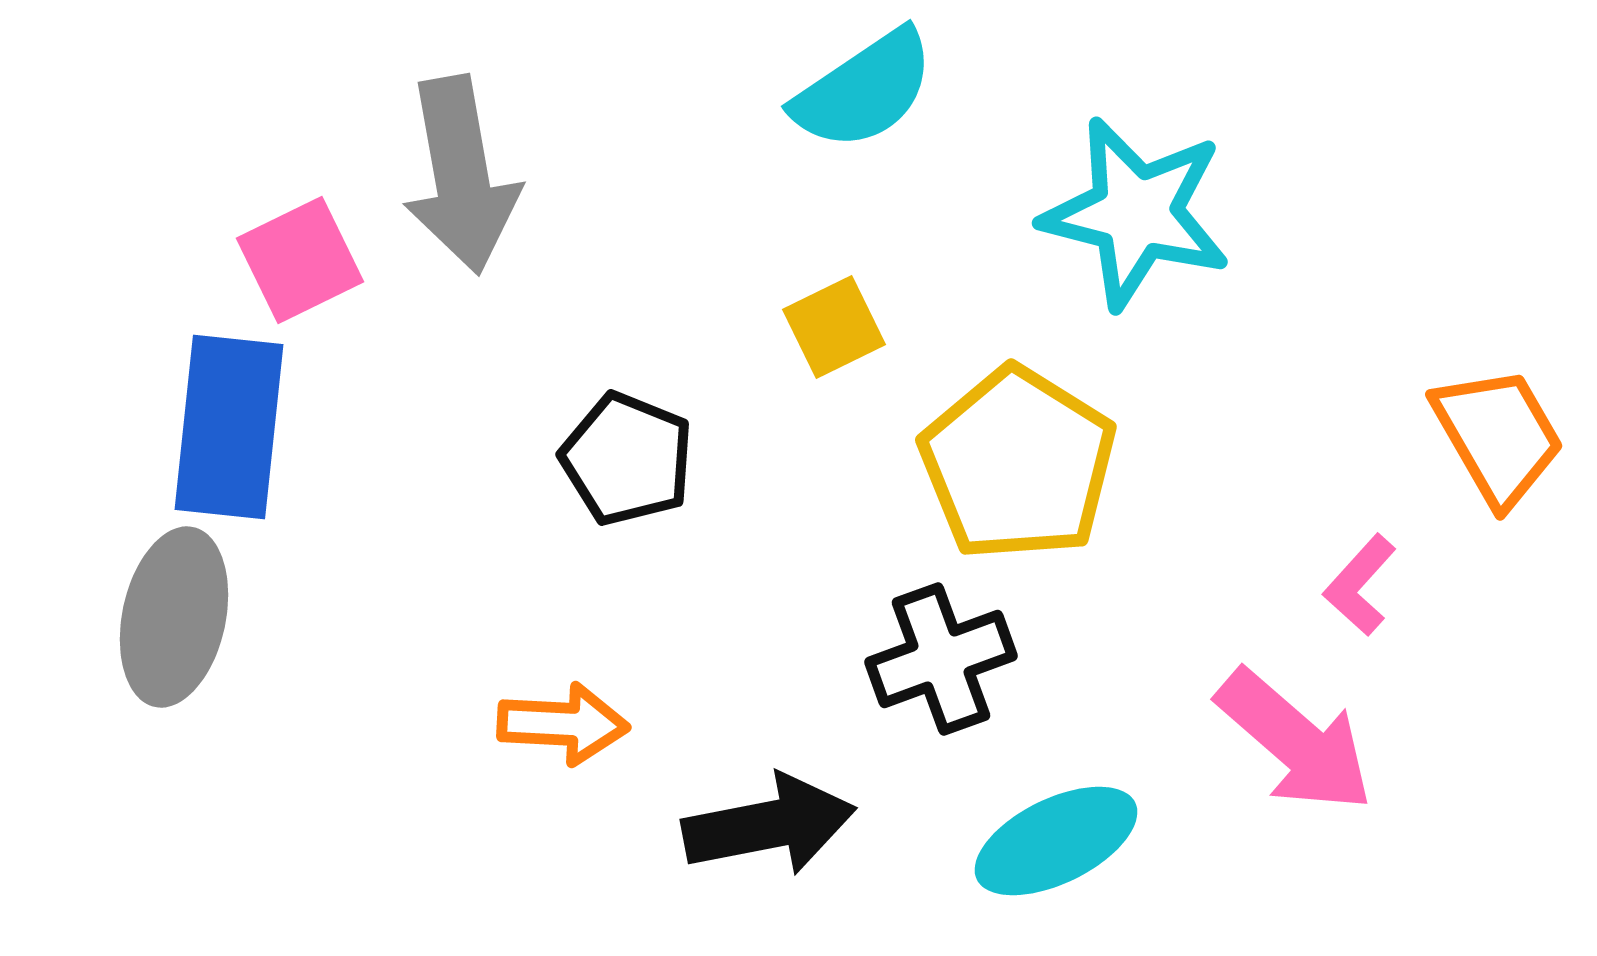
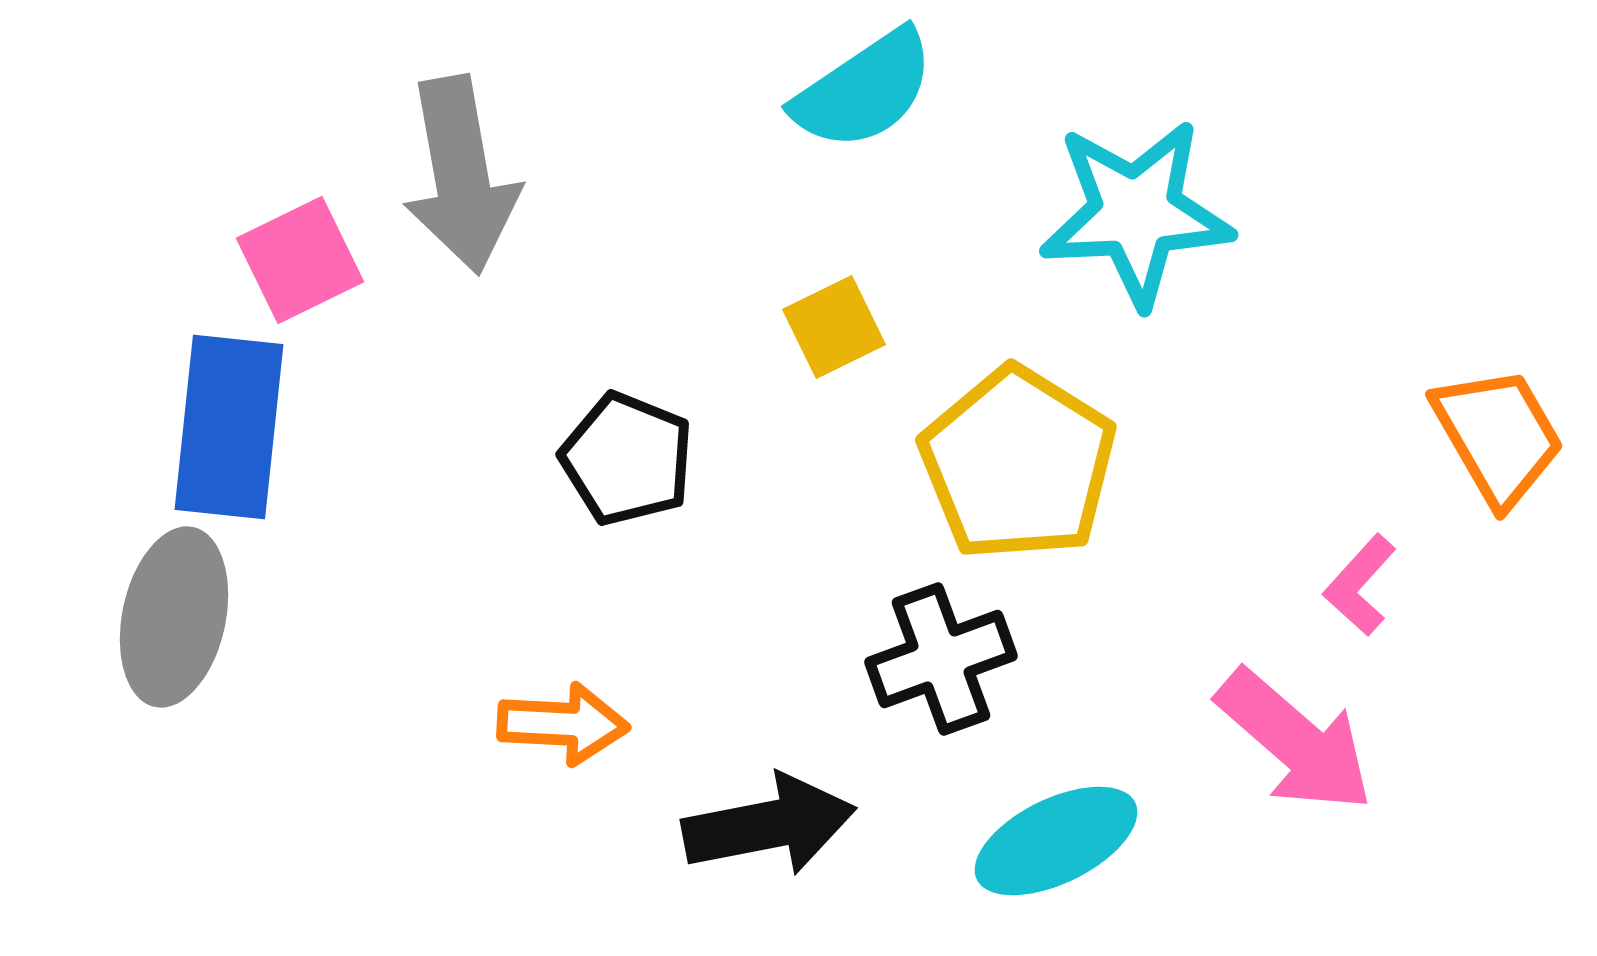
cyan star: rotated 17 degrees counterclockwise
